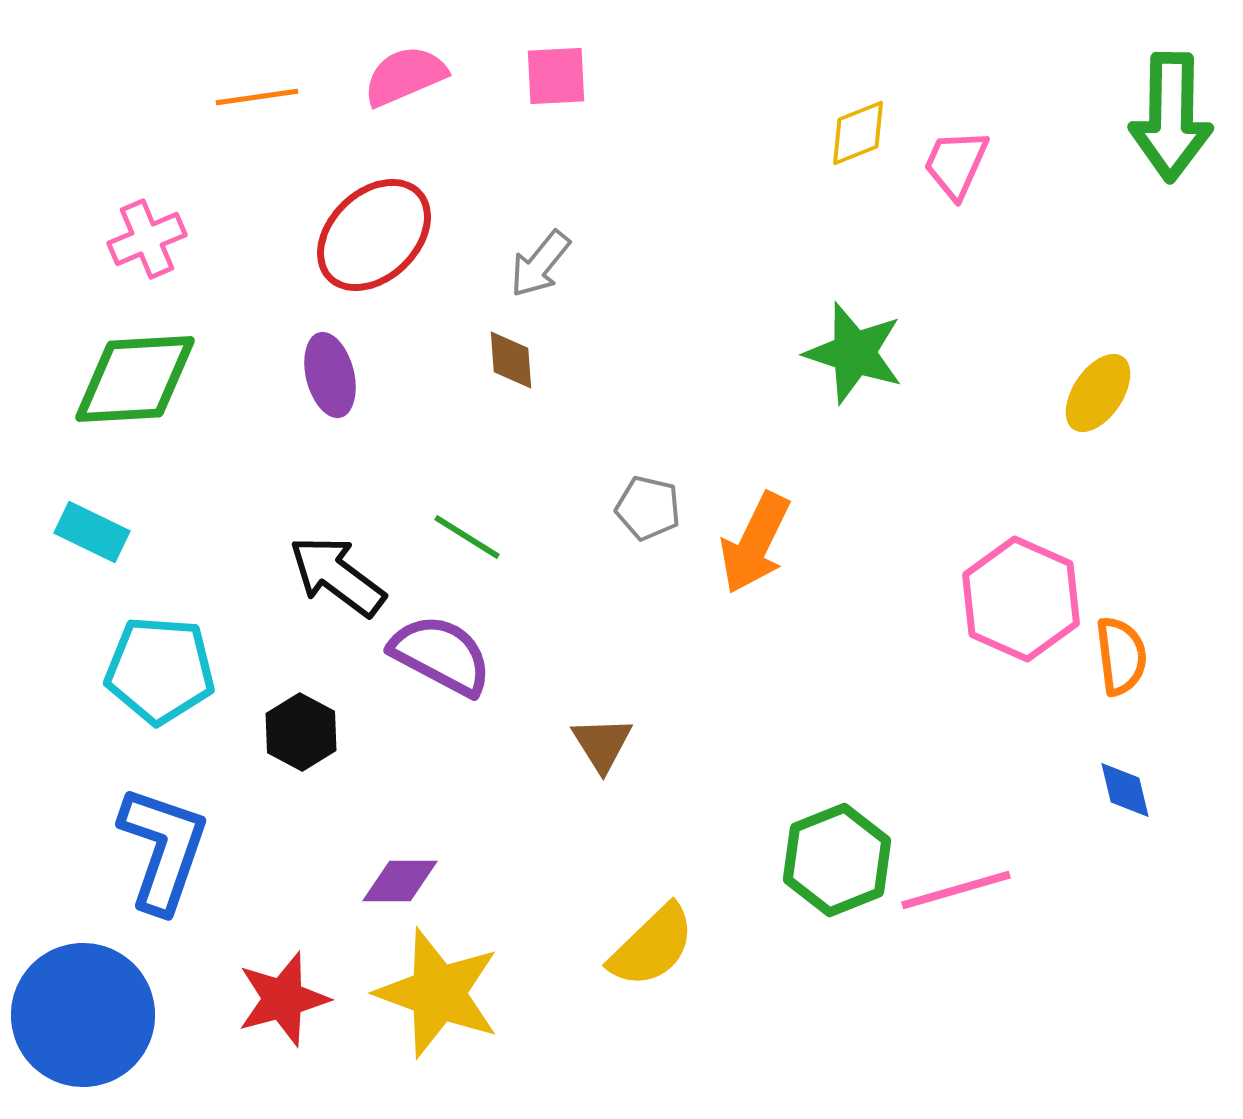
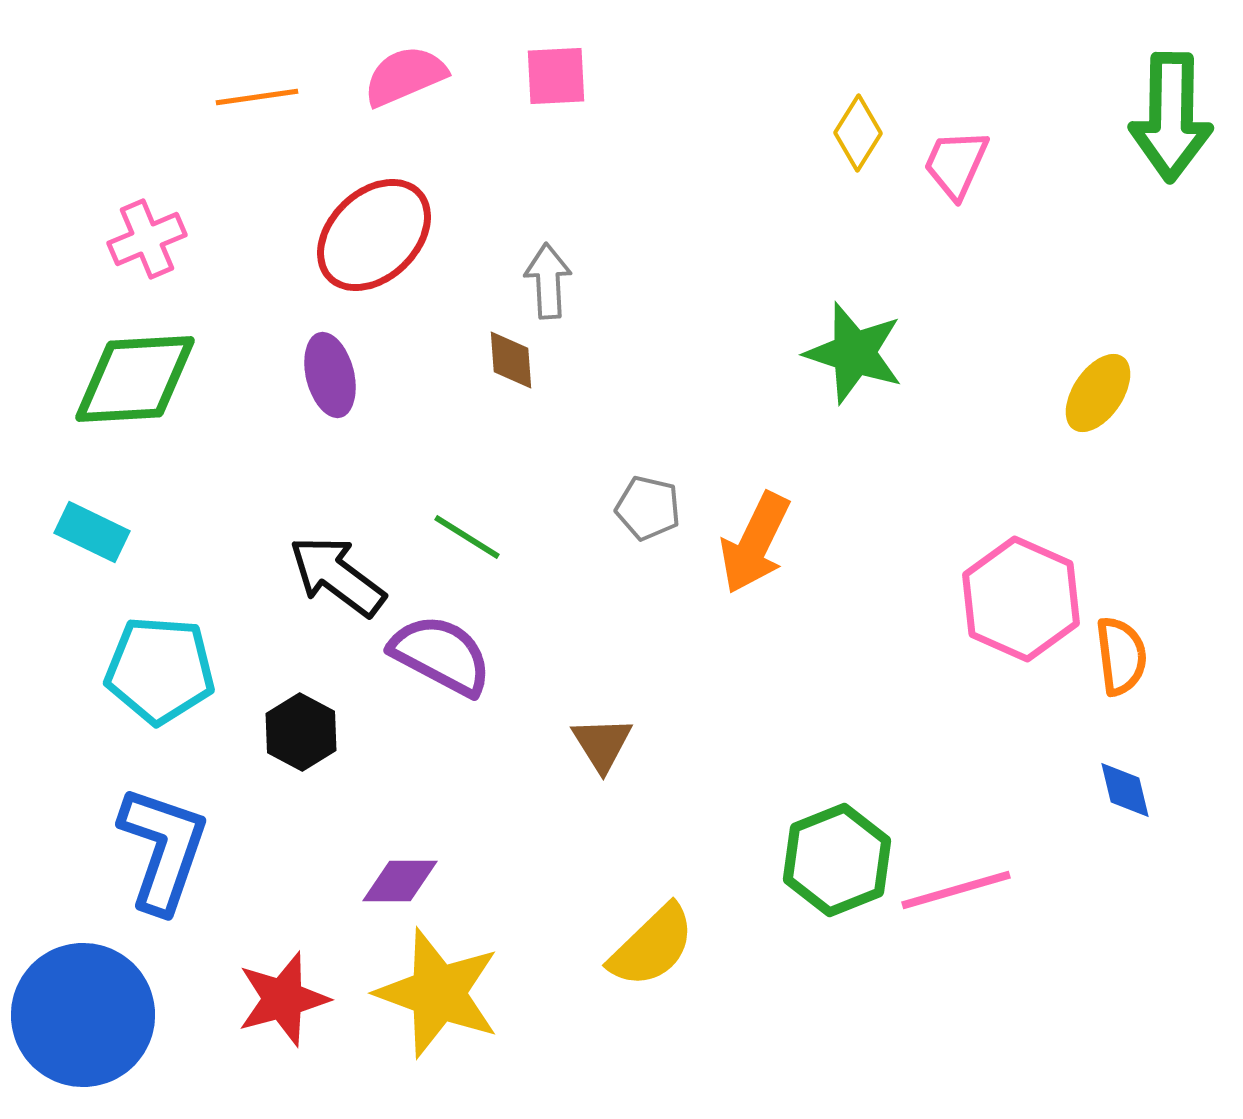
yellow diamond: rotated 36 degrees counterclockwise
gray arrow: moved 8 px right, 17 px down; rotated 138 degrees clockwise
